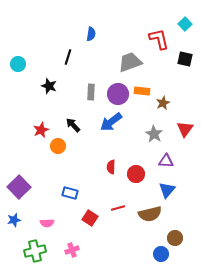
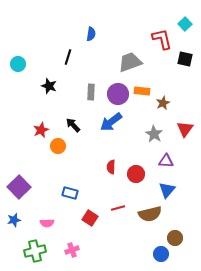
red L-shape: moved 3 px right
